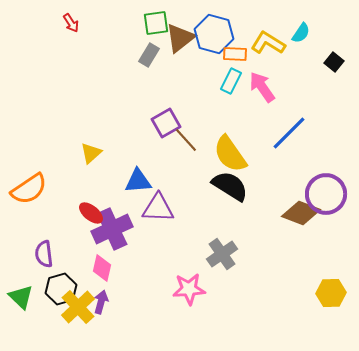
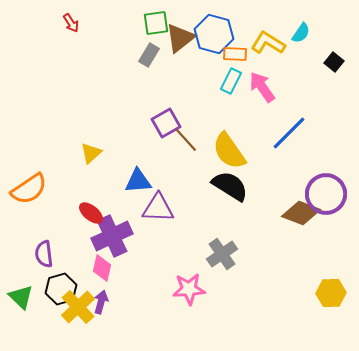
yellow semicircle: moved 1 px left, 3 px up
purple cross: moved 7 px down
